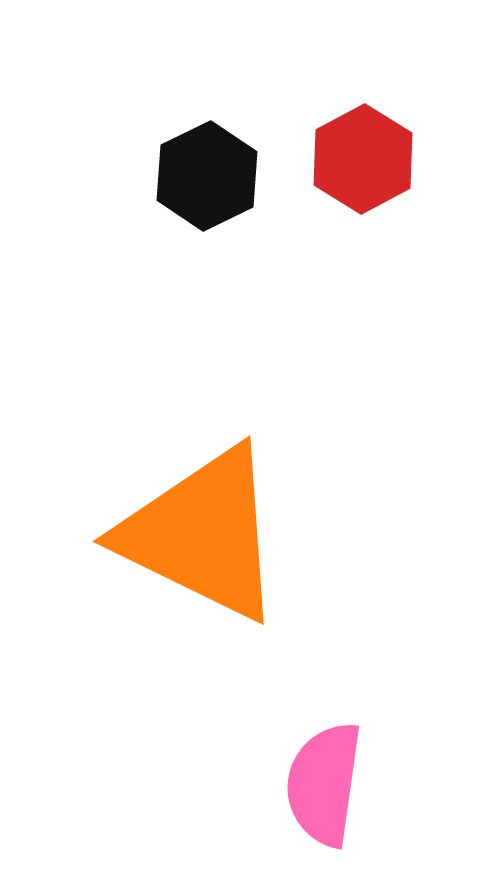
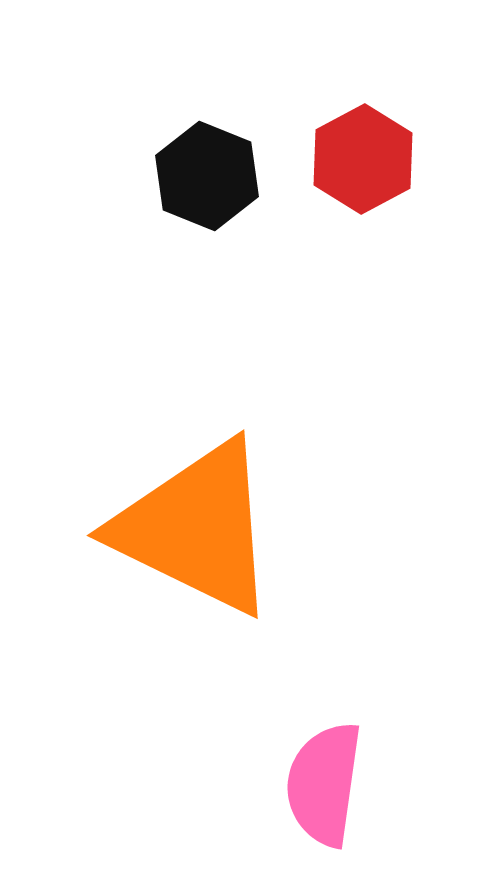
black hexagon: rotated 12 degrees counterclockwise
orange triangle: moved 6 px left, 6 px up
